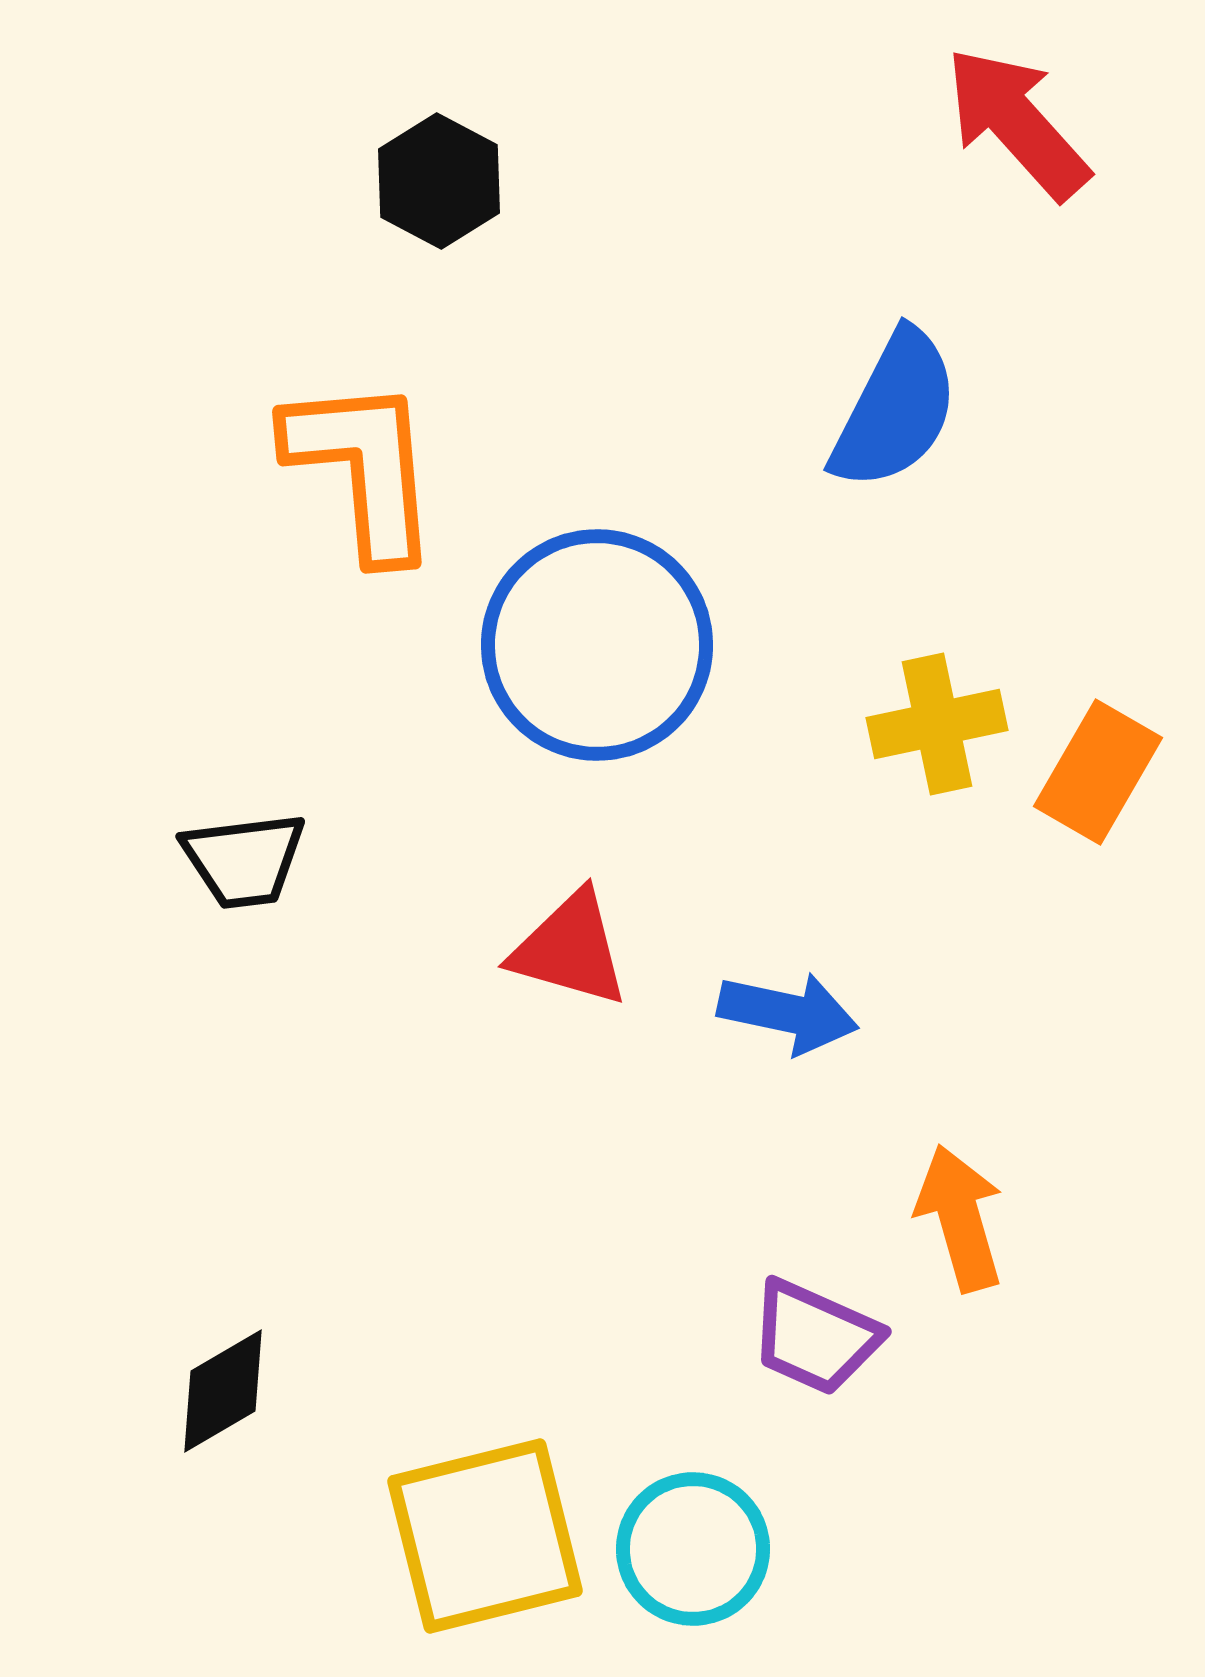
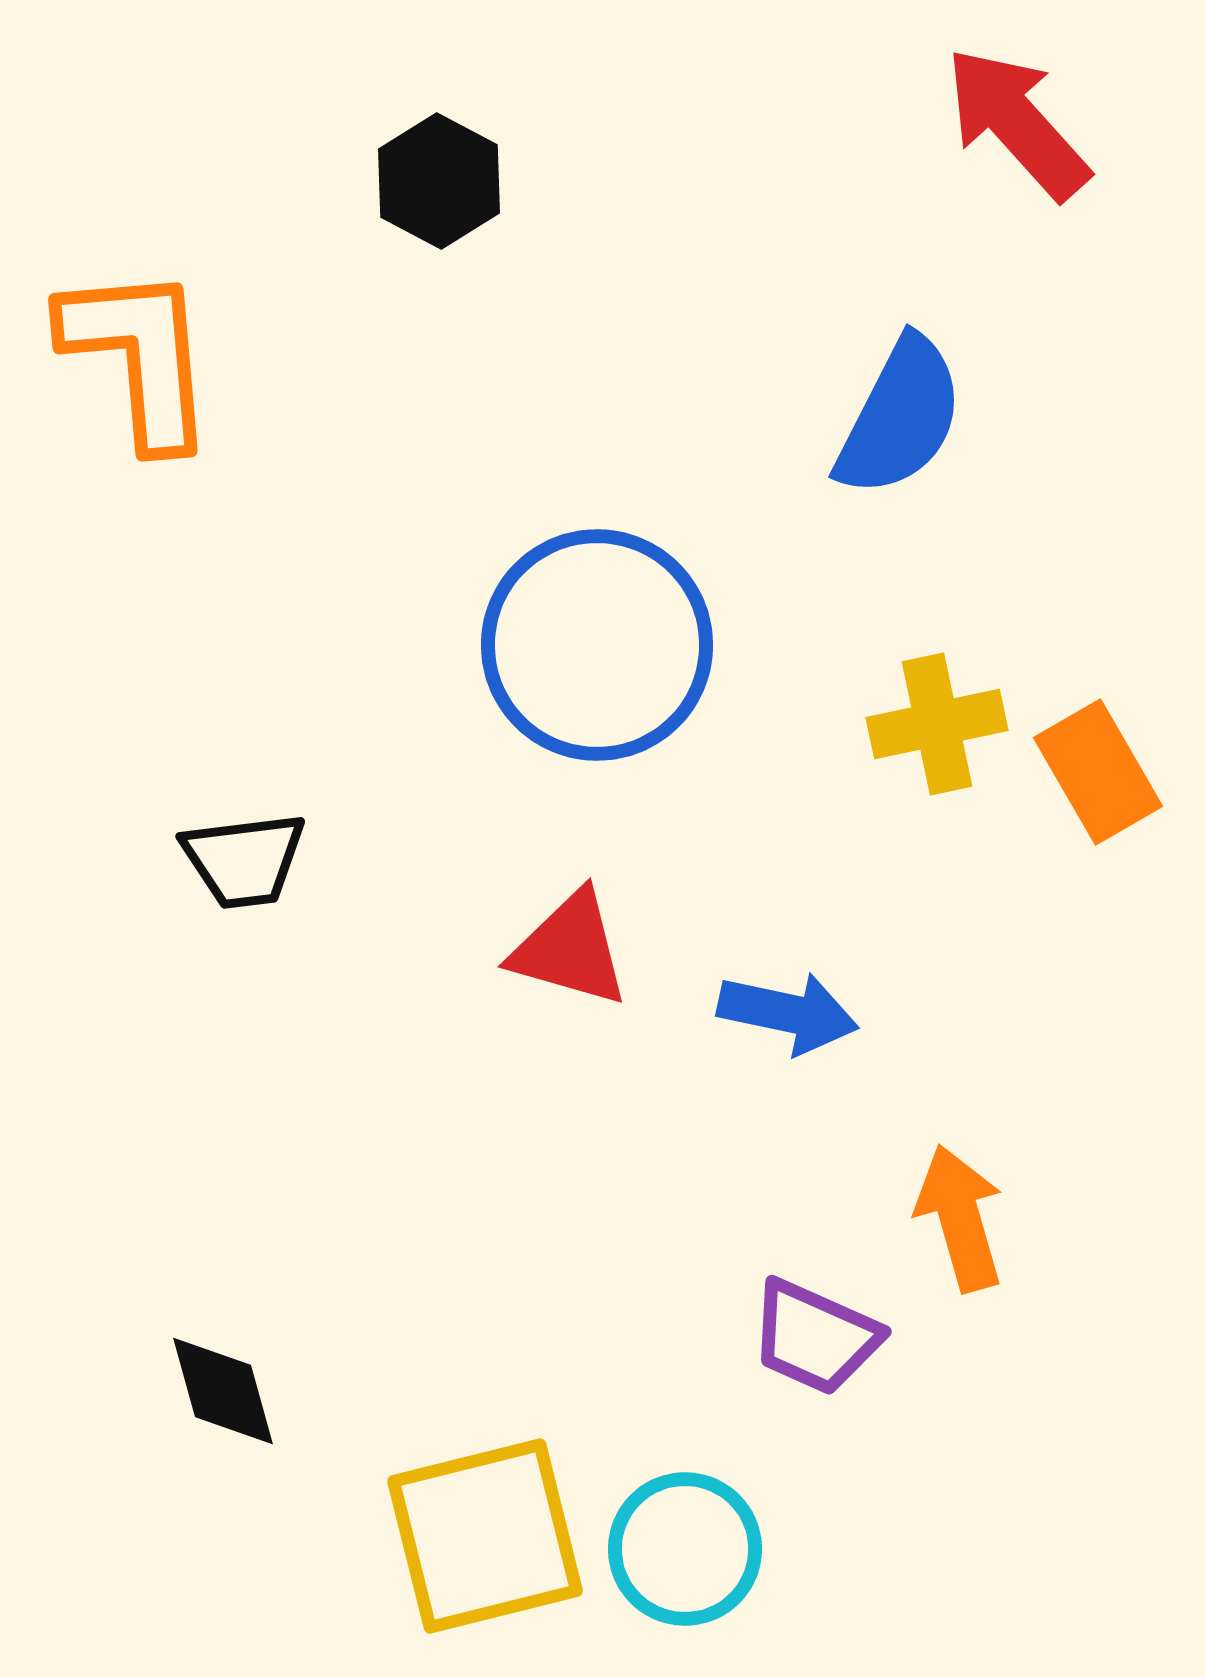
blue semicircle: moved 5 px right, 7 px down
orange L-shape: moved 224 px left, 112 px up
orange rectangle: rotated 60 degrees counterclockwise
black diamond: rotated 75 degrees counterclockwise
cyan circle: moved 8 px left
